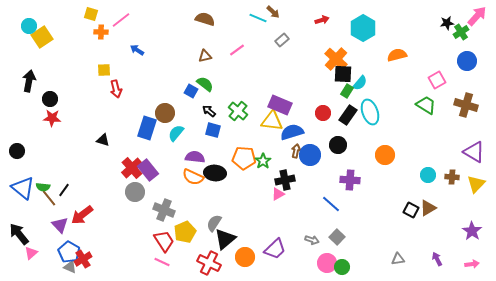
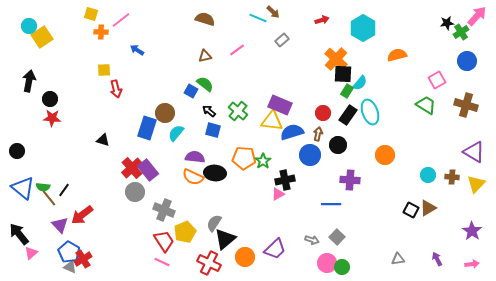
brown arrow at (296, 151): moved 22 px right, 17 px up
blue line at (331, 204): rotated 42 degrees counterclockwise
